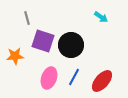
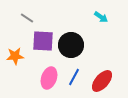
gray line: rotated 40 degrees counterclockwise
purple square: rotated 15 degrees counterclockwise
